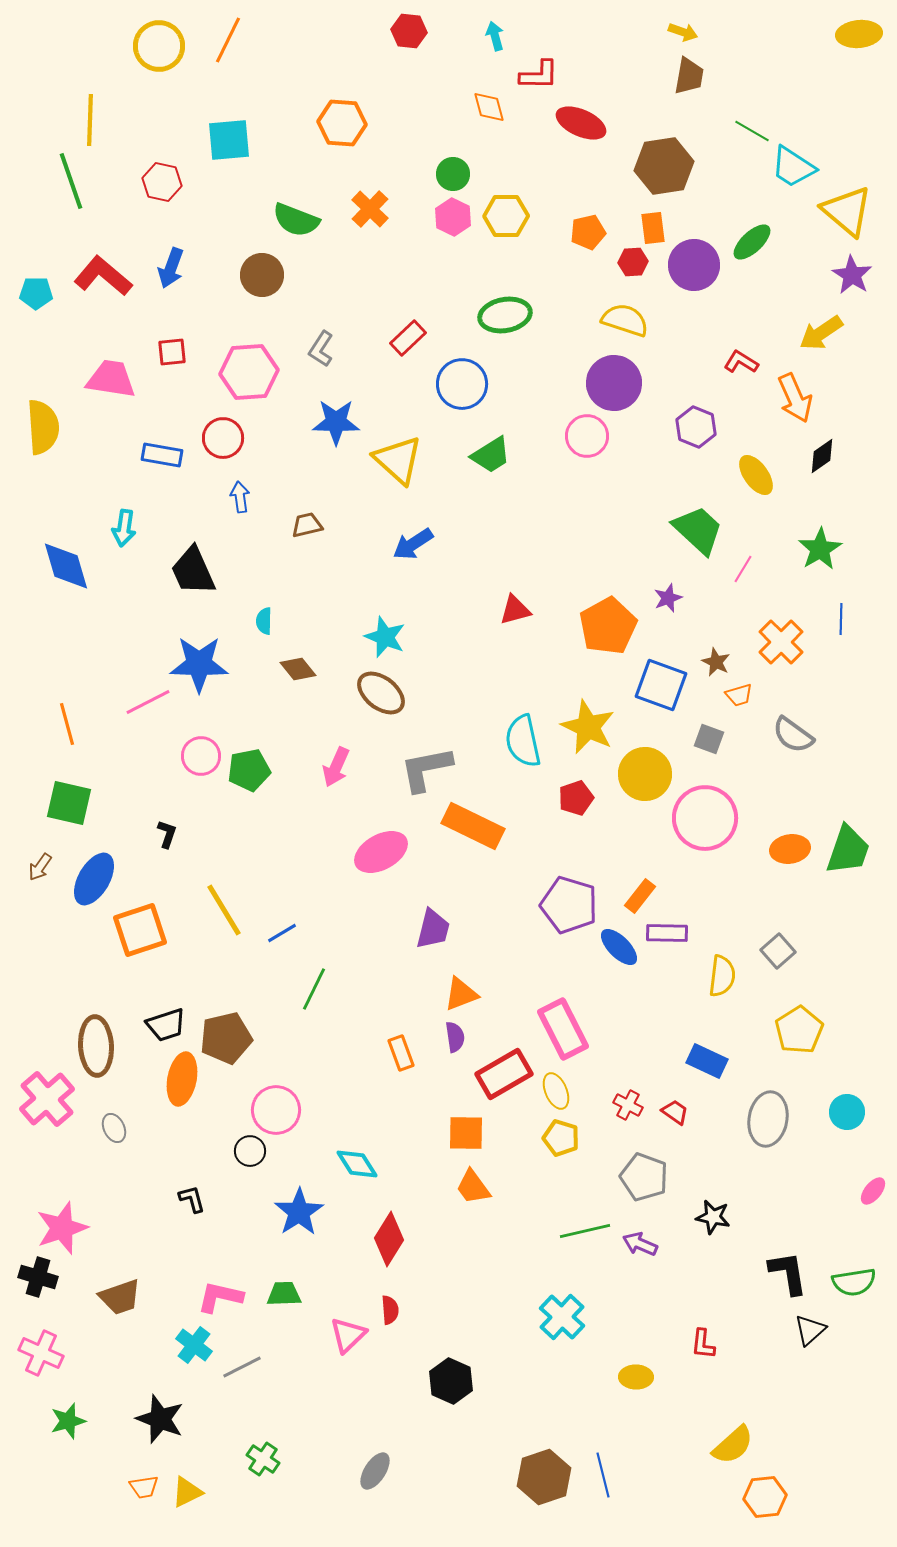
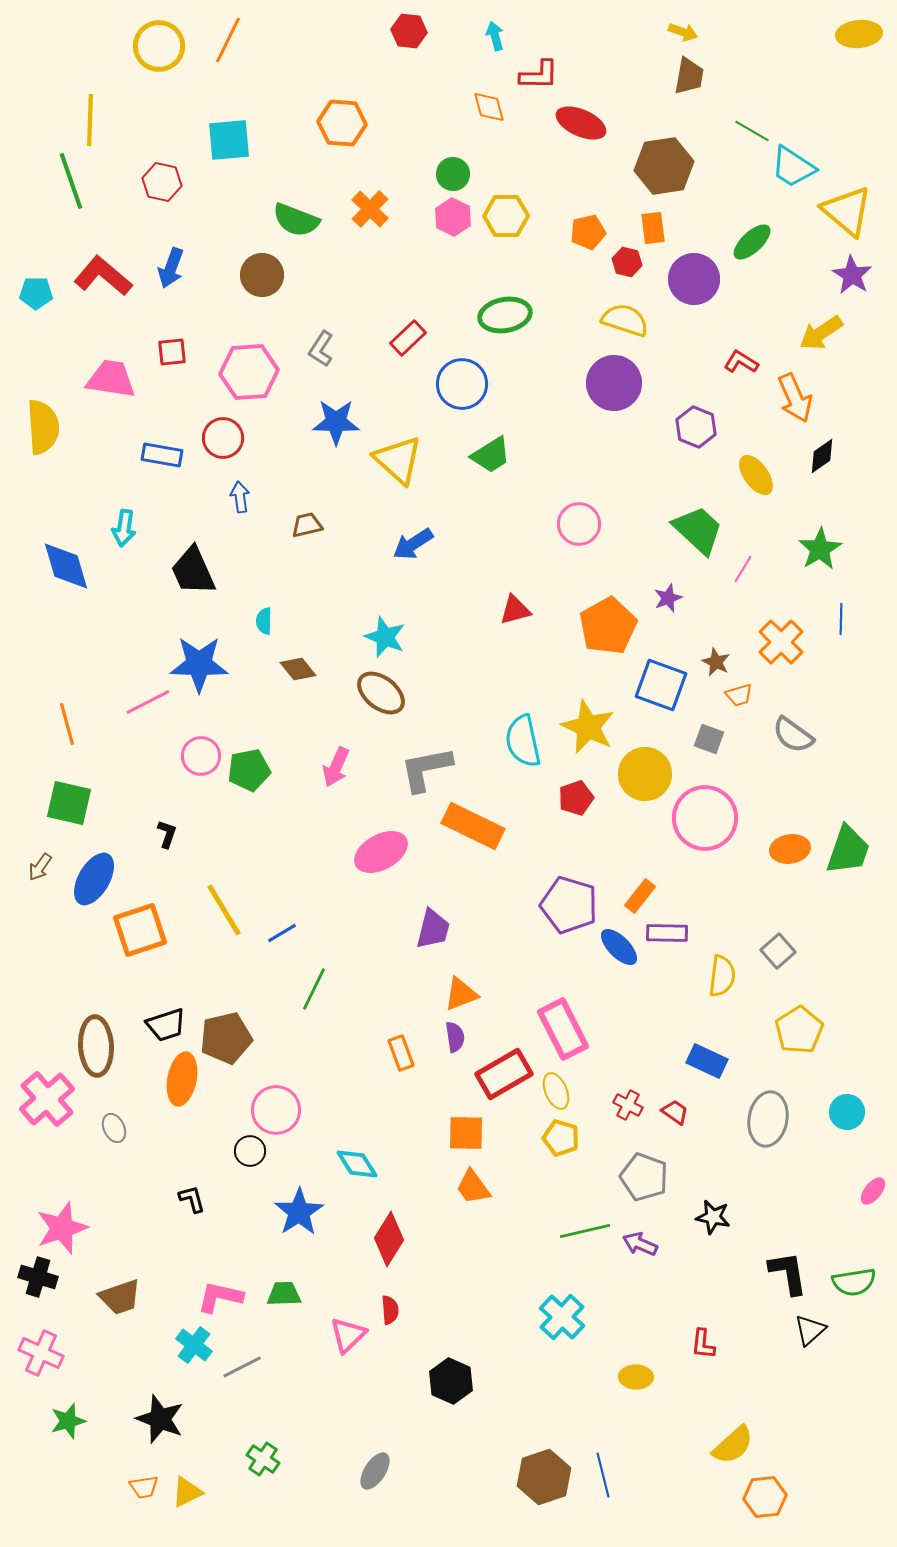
red hexagon at (633, 262): moved 6 px left; rotated 16 degrees clockwise
purple circle at (694, 265): moved 14 px down
pink circle at (587, 436): moved 8 px left, 88 px down
